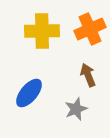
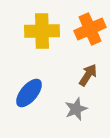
brown arrow: rotated 55 degrees clockwise
